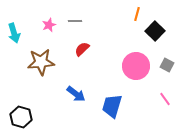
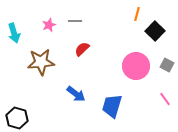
black hexagon: moved 4 px left, 1 px down
